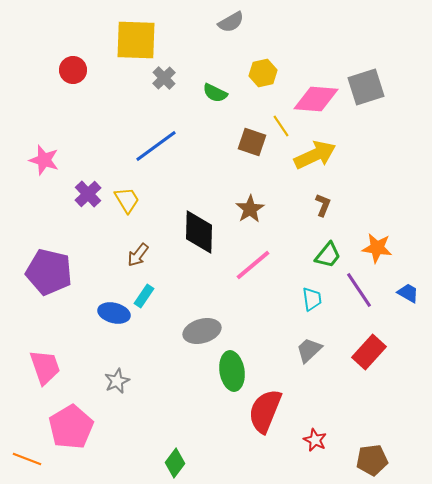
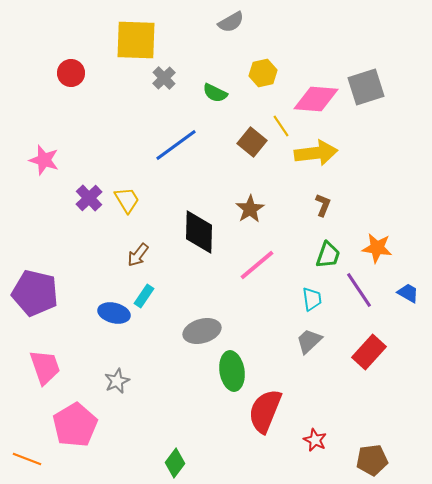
red circle: moved 2 px left, 3 px down
brown square: rotated 20 degrees clockwise
blue line: moved 20 px right, 1 px up
yellow arrow: moved 1 px right, 2 px up; rotated 18 degrees clockwise
purple cross: moved 1 px right, 4 px down
green trapezoid: rotated 20 degrees counterclockwise
pink line: moved 4 px right
purple pentagon: moved 14 px left, 21 px down
gray trapezoid: moved 9 px up
pink pentagon: moved 4 px right, 2 px up
